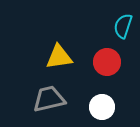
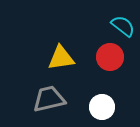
cyan semicircle: rotated 110 degrees clockwise
yellow triangle: moved 2 px right, 1 px down
red circle: moved 3 px right, 5 px up
